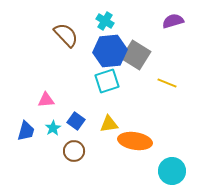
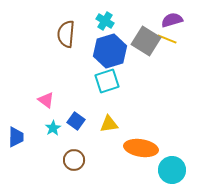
purple semicircle: moved 1 px left, 1 px up
brown semicircle: moved 1 px up; rotated 132 degrees counterclockwise
blue hexagon: rotated 12 degrees counterclockwise
gray square: moved 10 px right, 14 px up
yellow line: moved 44 px up
pink triangle: rotated 42 degrees clockwise
blue trapezoid: moved 10 px left, 6 px down; rotated 15 degrees counterclockwise
orange ellipse: moved 6 px right, 7 px down
brown circle: moved 9 px down
cyan circle: moved 1 px up
